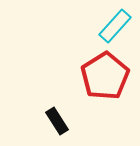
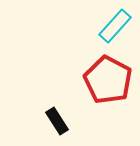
red pentagon: moved 3 px right, 4 px down; rotated 12 degrees counterclockwise
